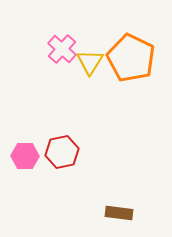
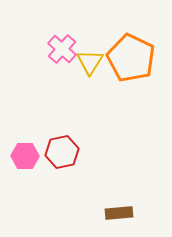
brown rectangle: rotated 12 degrees counterclockwise
